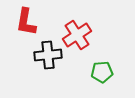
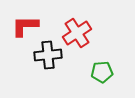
red L-shape: moved 1 px left, 4 px down; rotated 80 degrees clockwise
red cross: moved 2 px up
